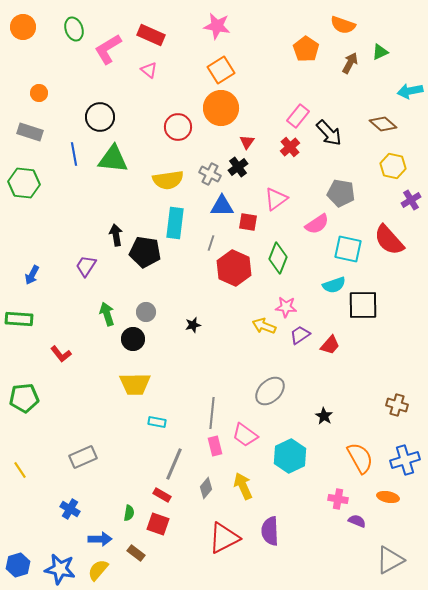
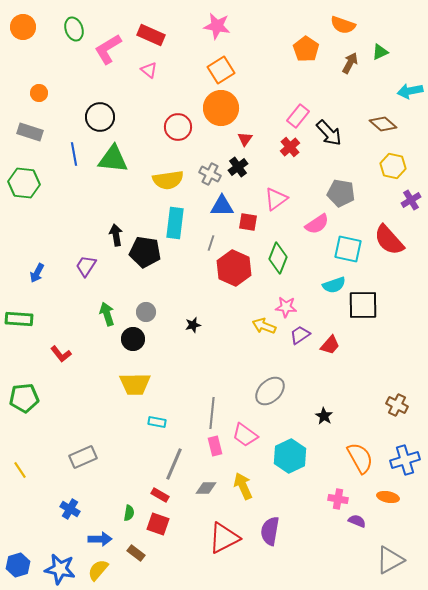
red triangle at (247, 142): moved 2 px left, 3 px up
blue arrow at (32, 275): moved 5 px right, 2 px up
brown cross at (397, 405): rotated 10 degrees clockwise
gray diamond at (206, 488): rotated 50 degrees clockwise
red rectangle at (162, 495): moved 2 px left
purple semicircle at (270, 531): rotated 12 degrees clockwise
